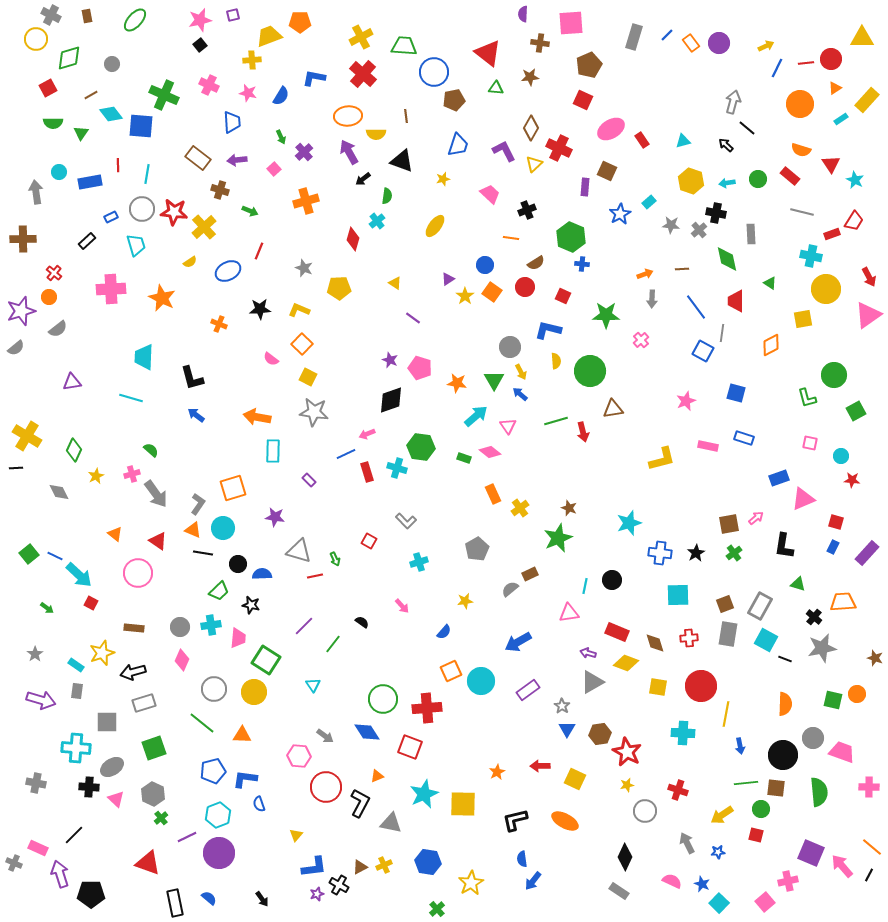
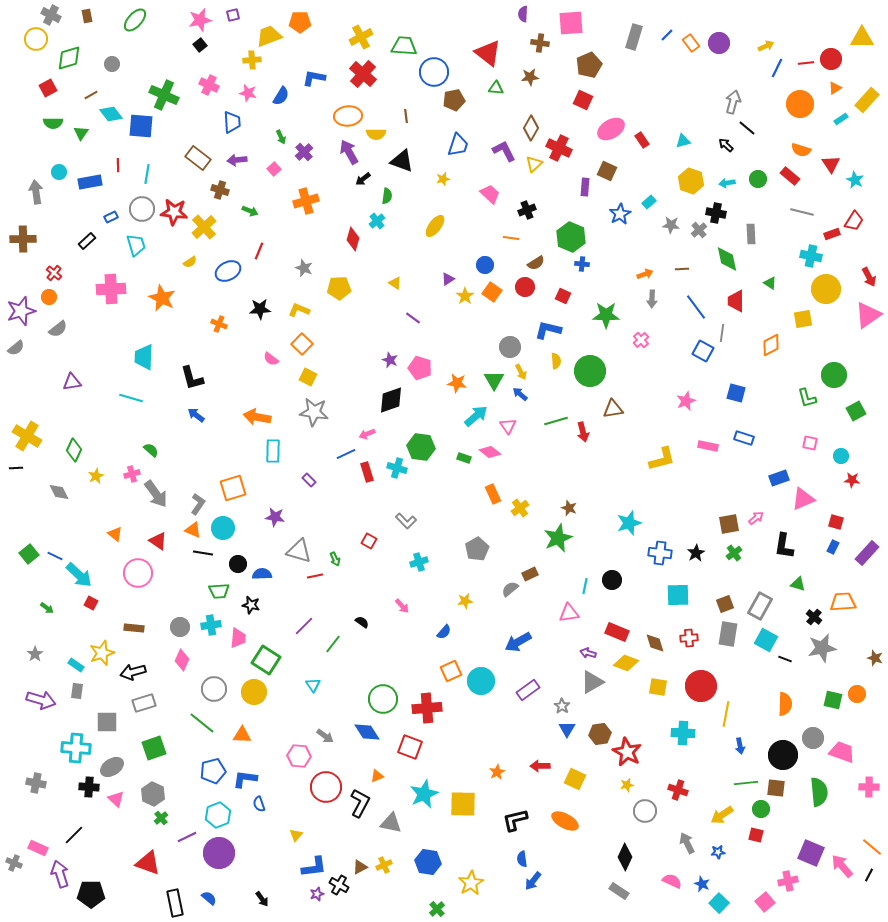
green trapezoid at (219, 591): rotated 40 degrees clockwise
